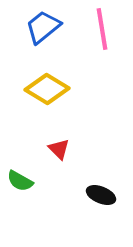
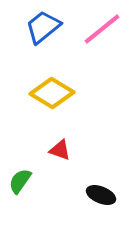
pink line: rotated 60 degrees clockwise
yellow diamond: moved 5 px right, 4 px down
red triangle: moved 1 px right, 1 px down; rotated 25 degrees counterclockwise
green semicircle: rotated 96 degrees clockwise
